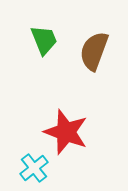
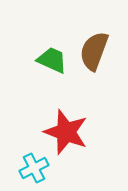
green trapezoid: moved 8 px right, 20 px down; rotated 44 degrees counterclockwise
cyan cross: rotated 12 degrees clockwise
